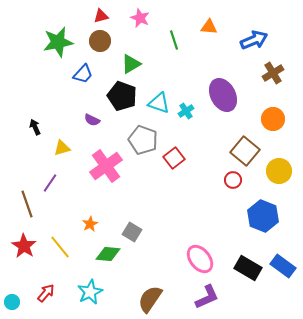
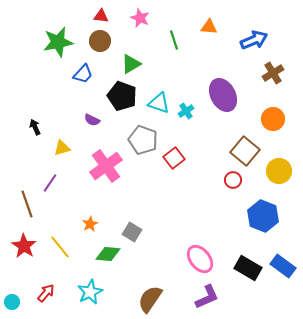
red triangle: rotated 21 degrees clockwise
